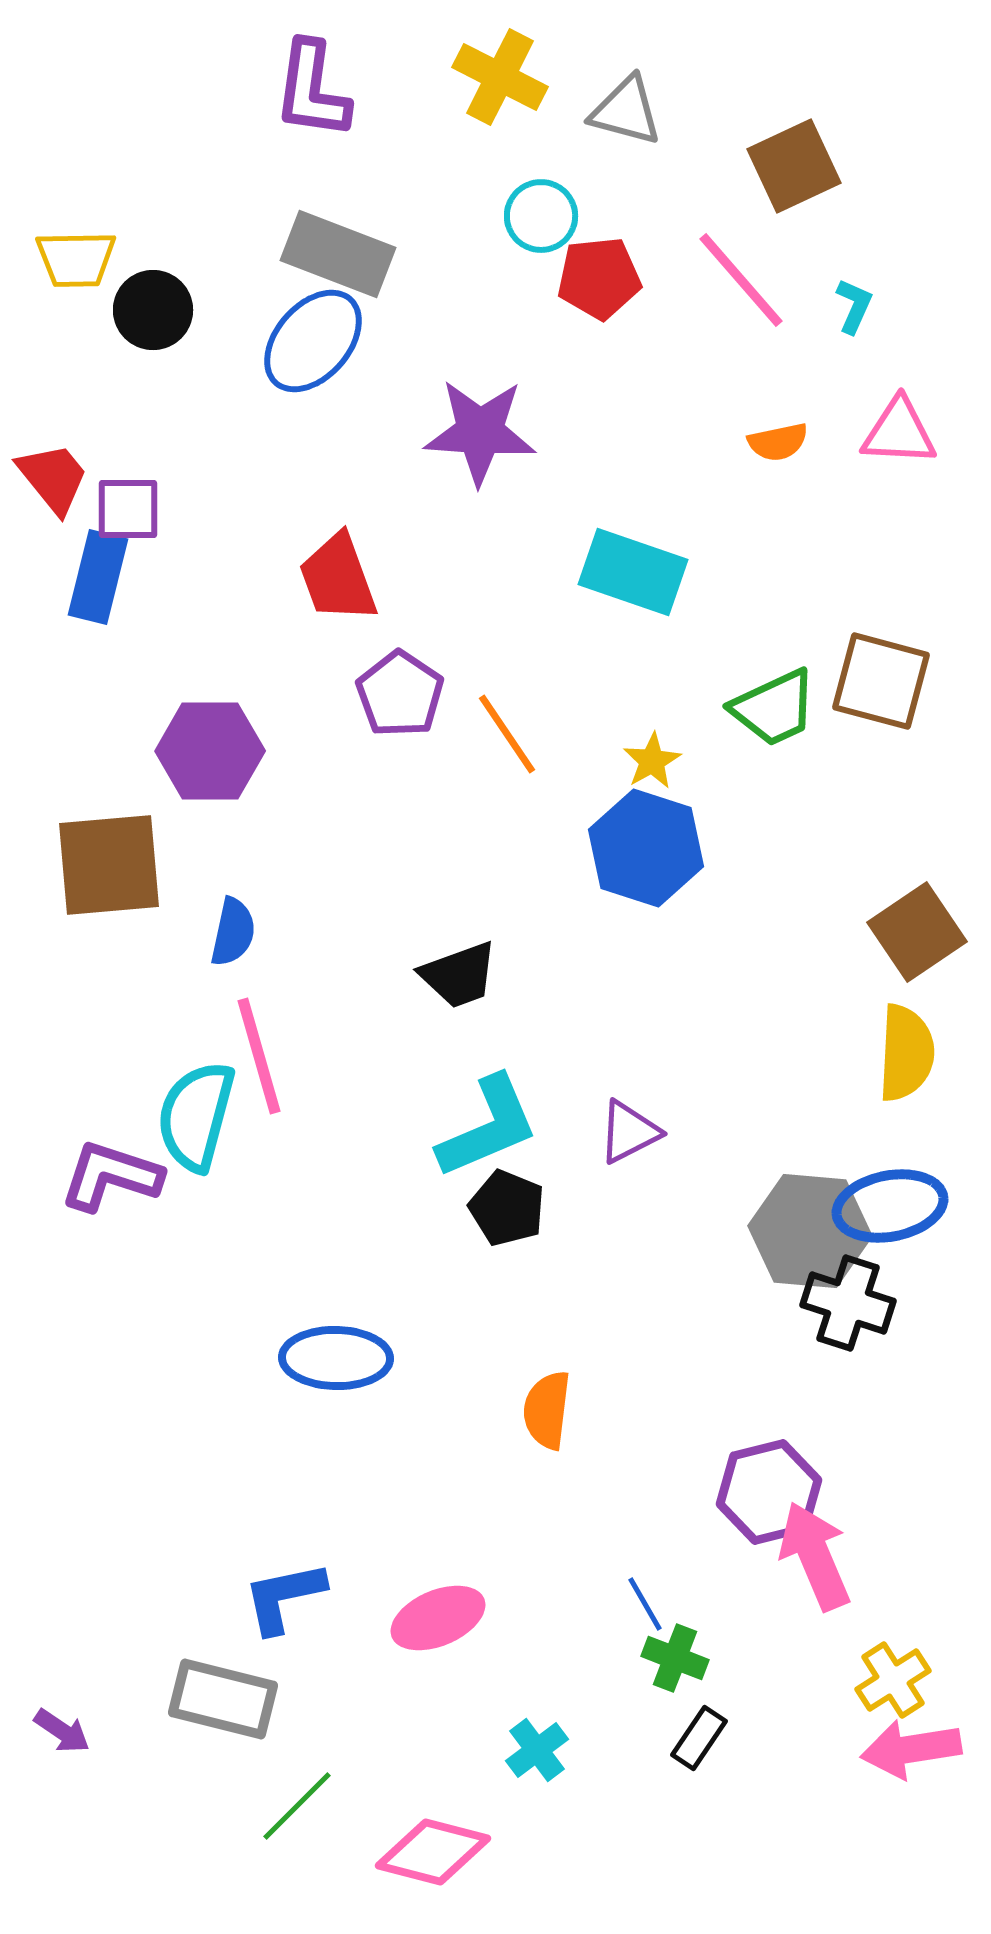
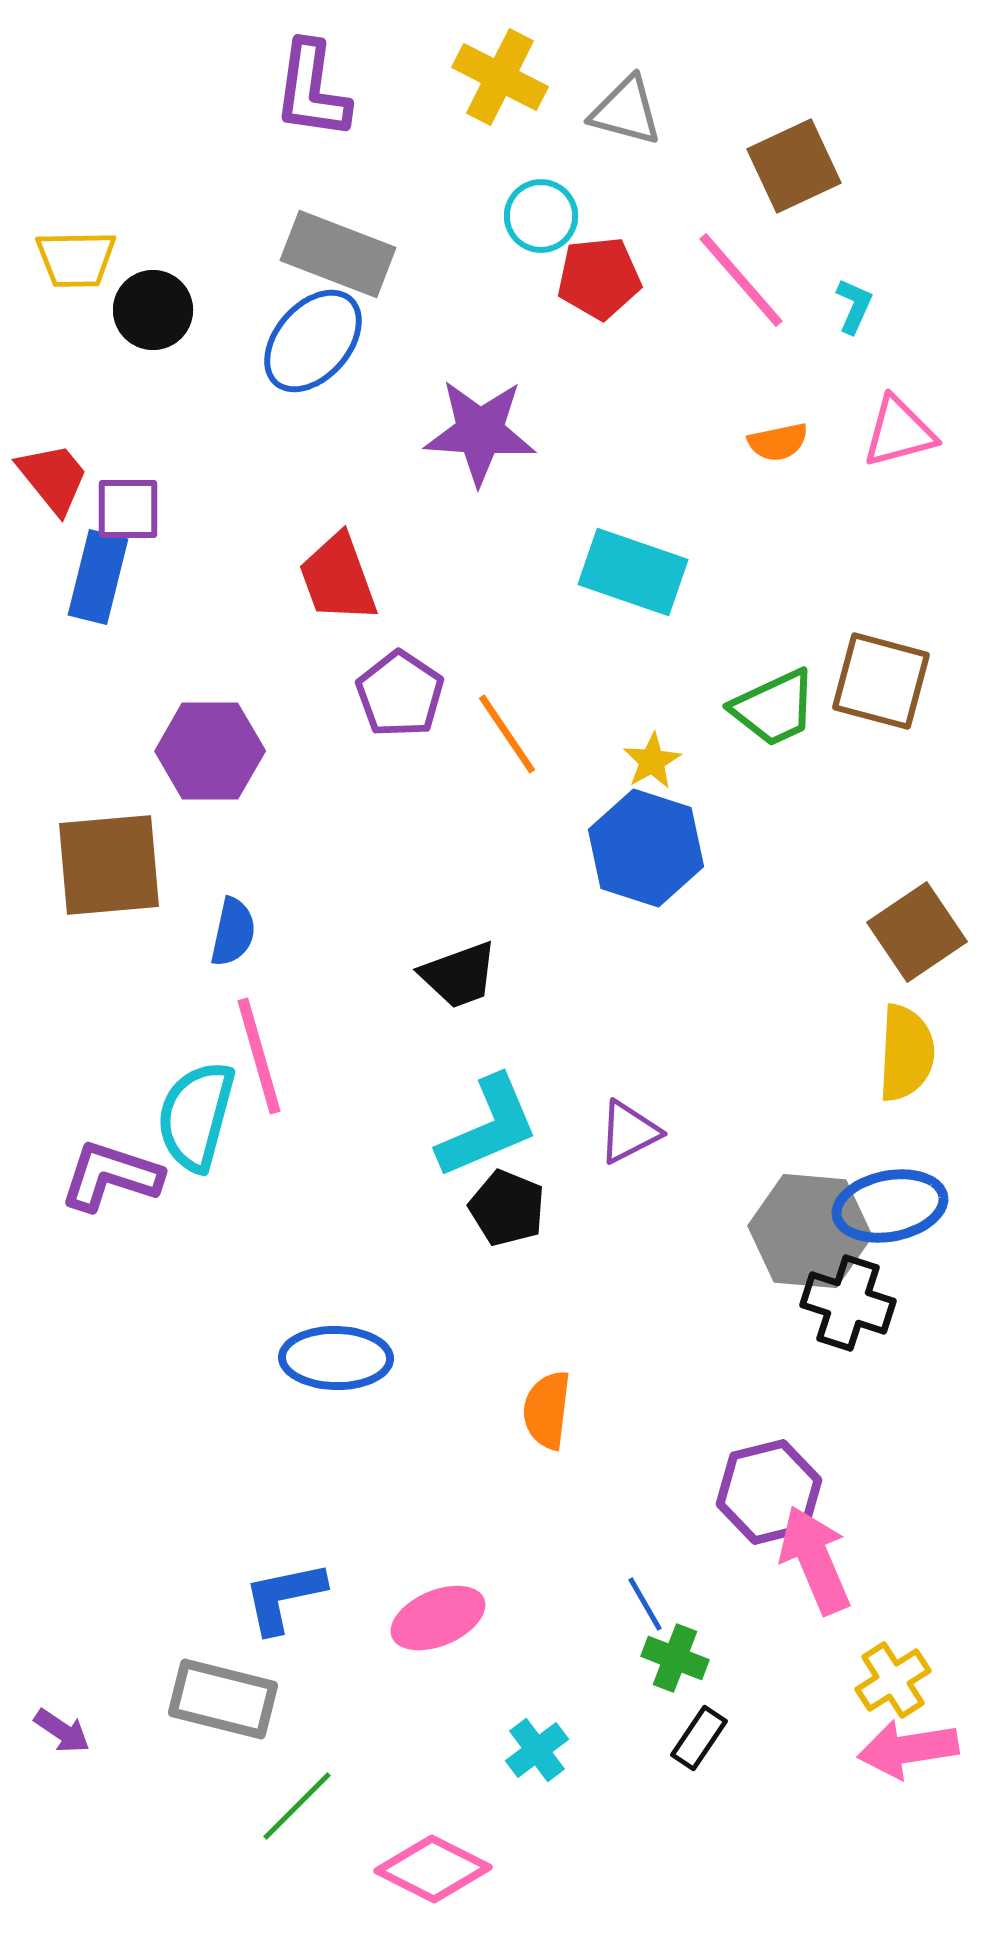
pink triangle at (899, 432): rotated 18 degrees counterclockwise
pink arrow at (815, 1556): moved 4 px down
pink arrow at (911, 1749): moved 3 px left
pink diamond at (433, 1852): moved 17 px down; rotated 12 degrees clockwise
